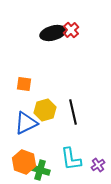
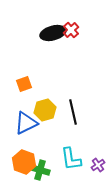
orange square: rotated 28 degrees counterclockwise
